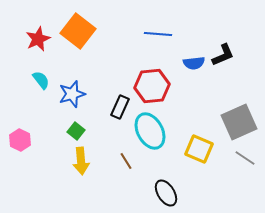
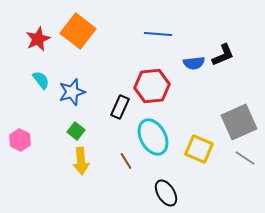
blue star: moved 2 px up
cyan ellipse: moved 3 px right, 6 px down
